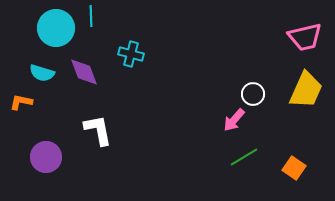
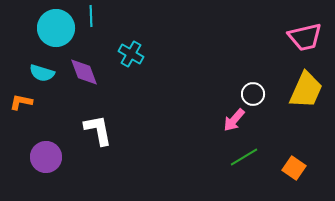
cyan cross: rotated 15 degrees clockwise
